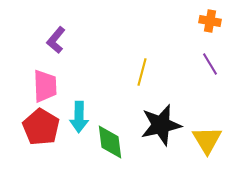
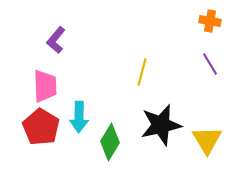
green diamond: rotated 39 degrees clockwise
